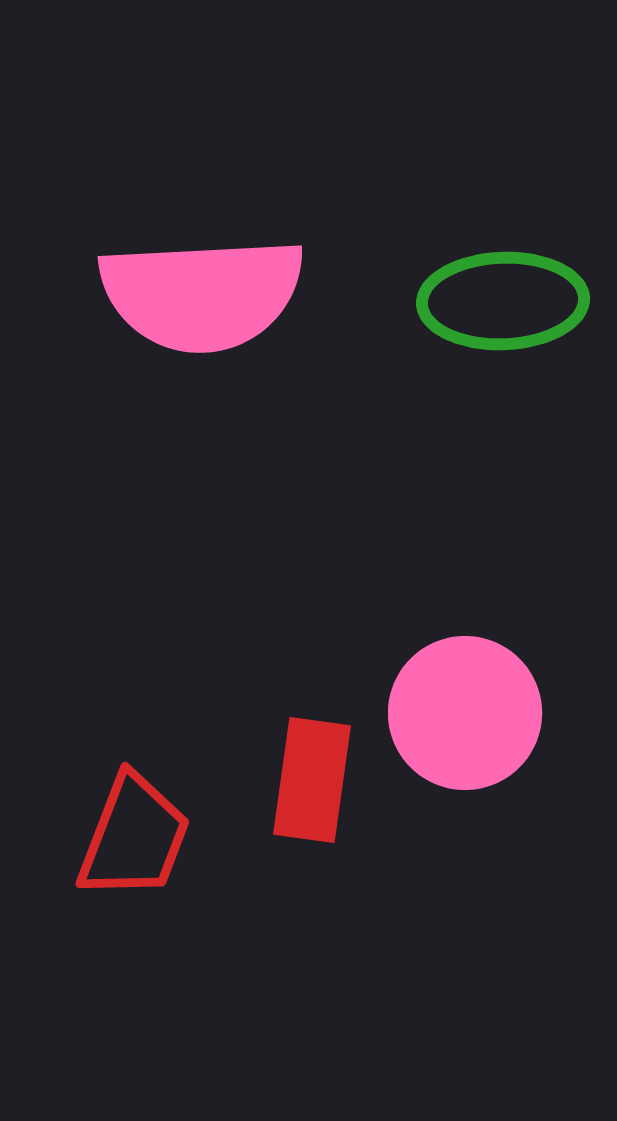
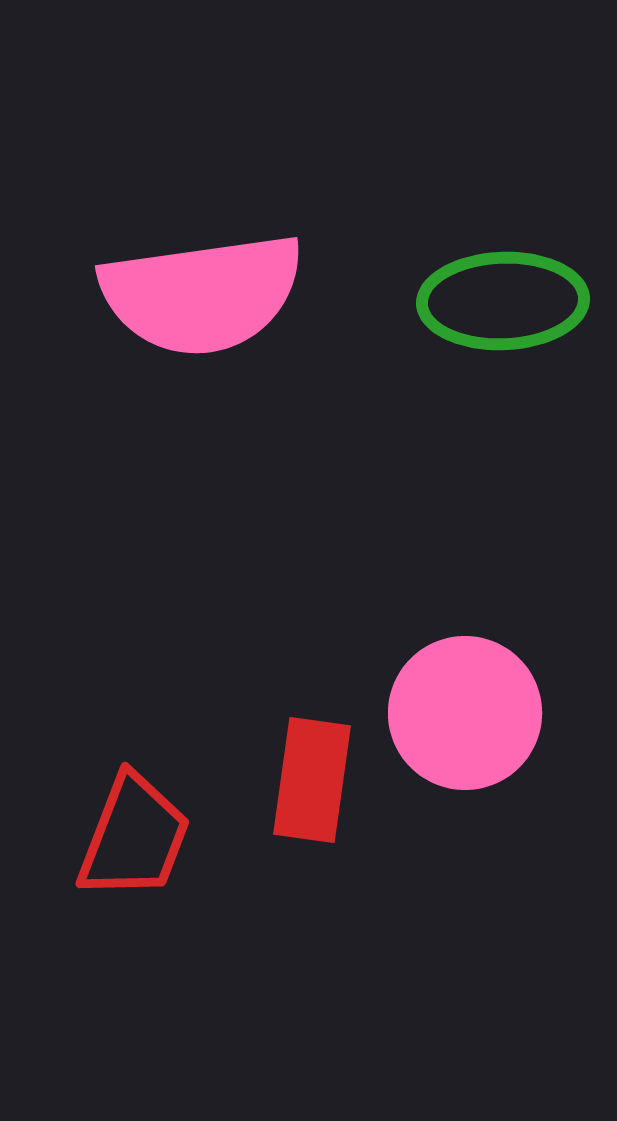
pink semicircle: rotated 5 degrees counterclockwise
